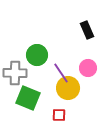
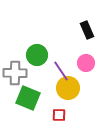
pink circle: moved 2 px left, 5 px up
purple line: moved 2 px up
